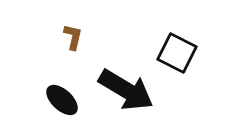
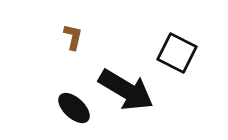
black ellipse: moved 12 px right, 8 px down
